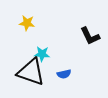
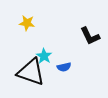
cyan star: moved 2 px right, 2 px down; rotated 28 degrees clockwise
blue semicircle: moved 7 px up
